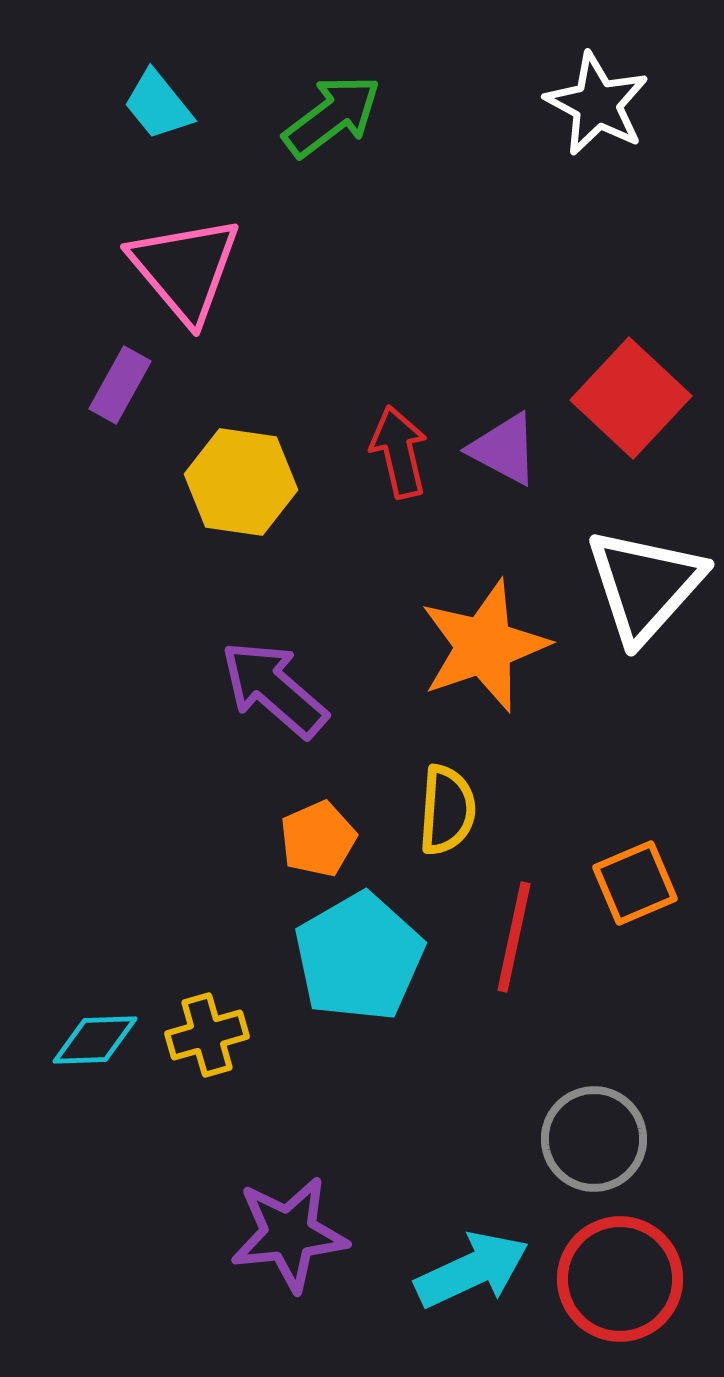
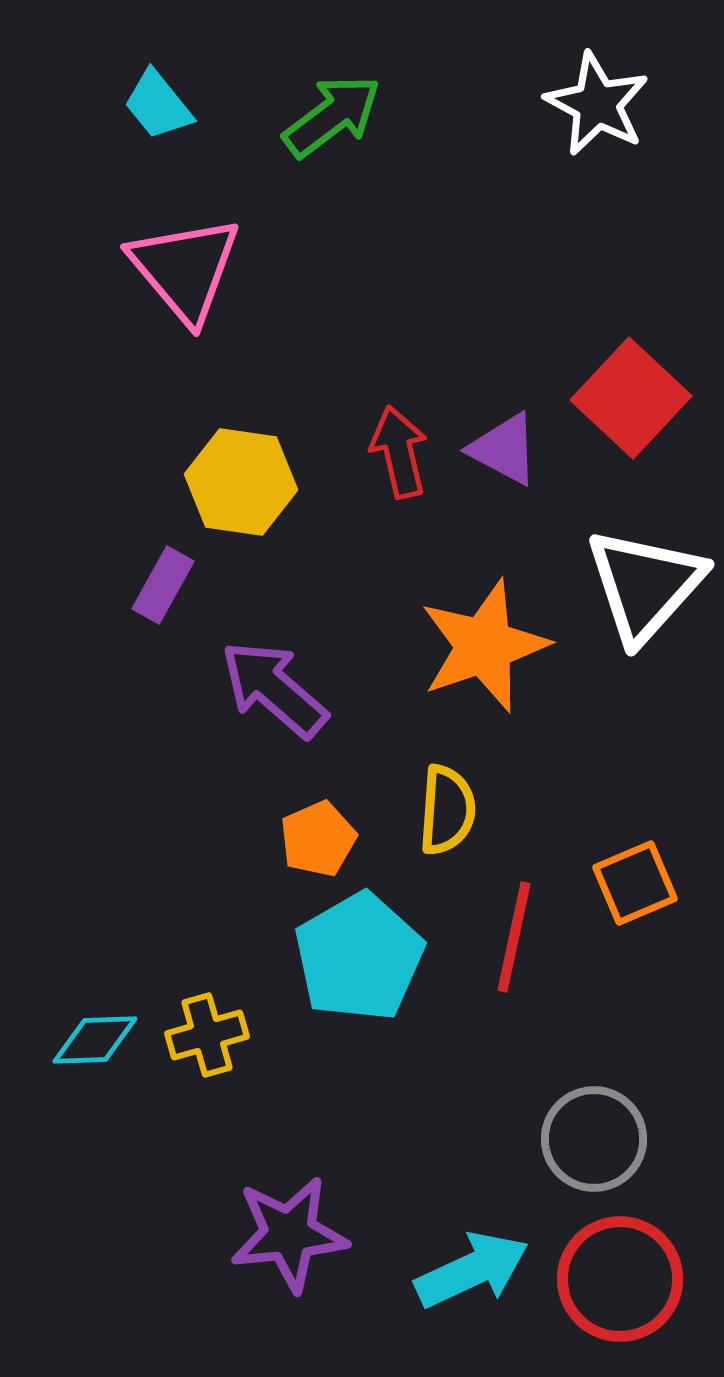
purple rectangle: moved 43 px right, 200 px down
